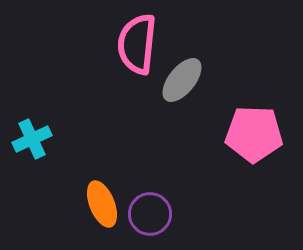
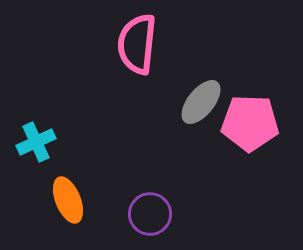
gray ellipse: moved 19 px right, 22 px down
pink pentagon: moved 4 px left, 11 px up
cyan cross: moved 4 px right, 3 px down
orange ellipse: moved 34 px left, 4 px up
